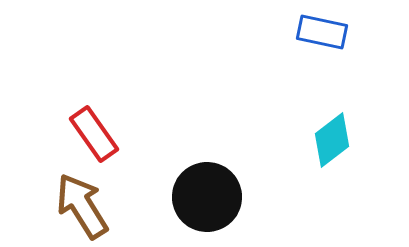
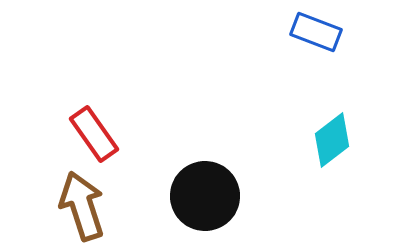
blue rectangle: moved 6 px left; rotated 9 degrees clockwise
black circle: moved 2 px left, 1 px up
brown arrow: rotated 14 degrees clockwise
